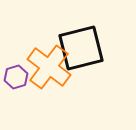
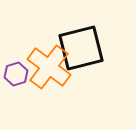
purple hexagon: moved 3 px up
